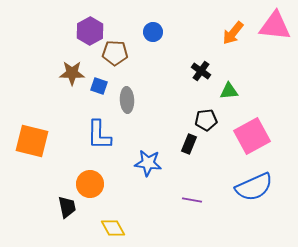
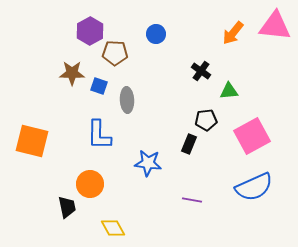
blue circle: moved 3 px right, 2 px down
